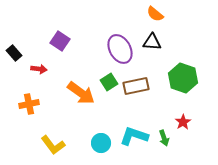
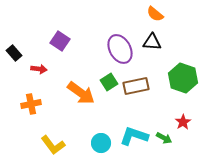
orange cross: moved 2 px right
green arrow: rotated 42 degrees counterclockwise
